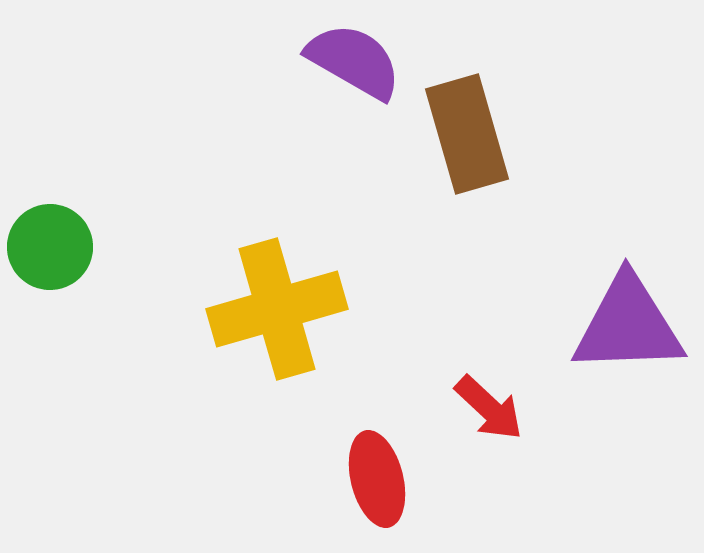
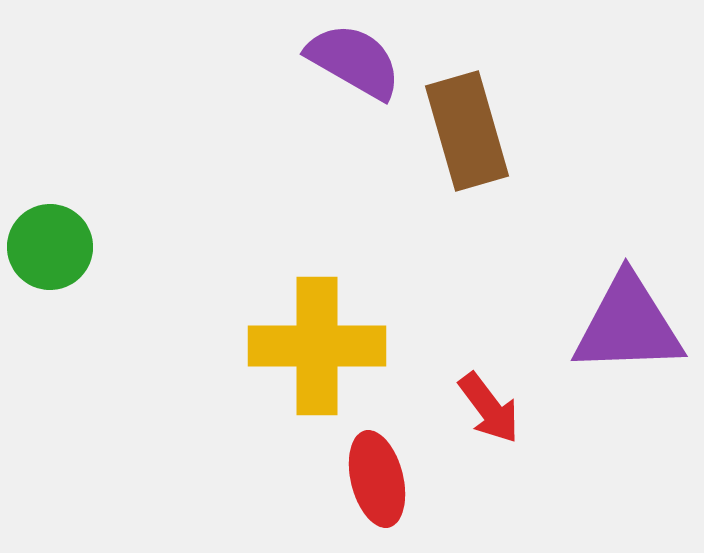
brown rectangle: moved 3 px up
yellow cross: moved 40 px right, 37 px down; rotated 16 degrees clockwise
red arrow: rotated 10 degrees clockwise
